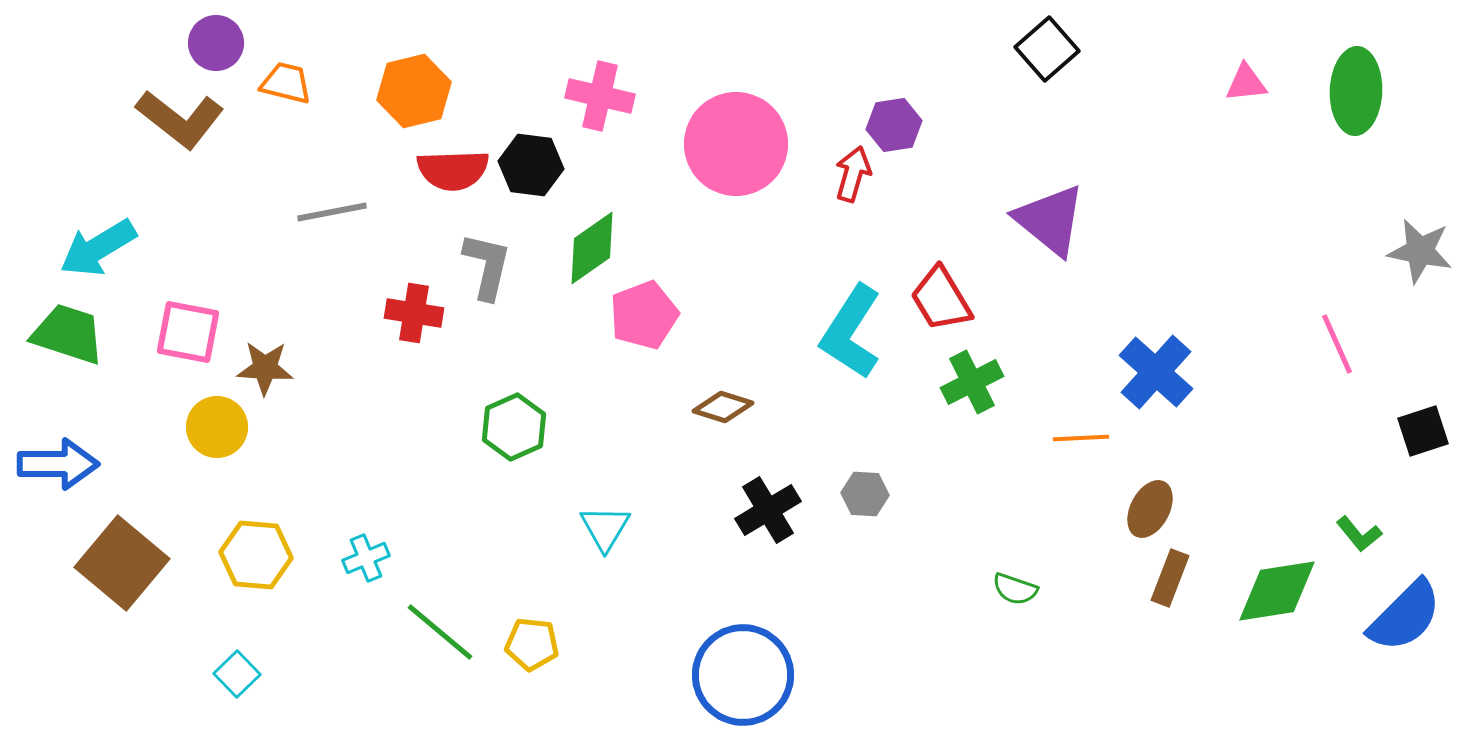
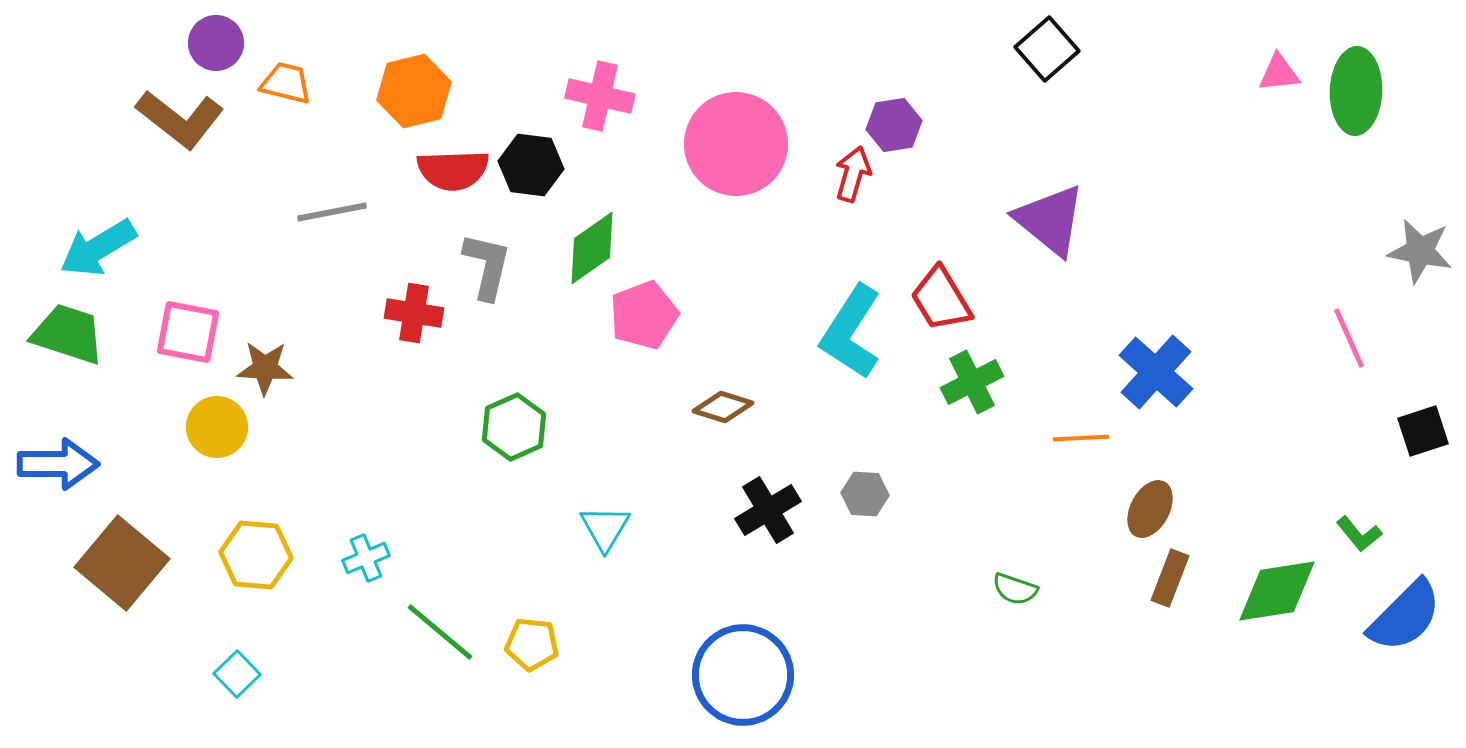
pink triangle at (1246, 83): moved 33 px right, 10 px up
pink line at (1337, 344): moved 12 px right, 6 px up
